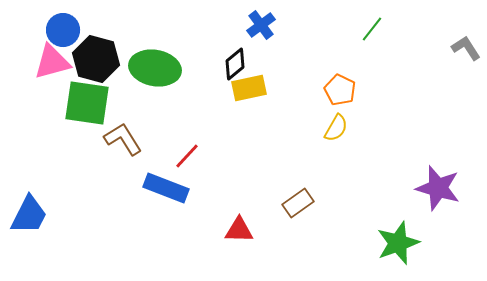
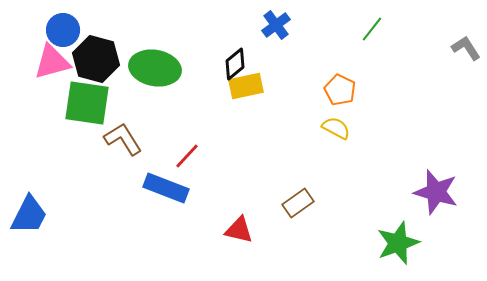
blue cross: moved 15 px right
yellow rectangle: moved 3 px left, 2 px up
yellow semicircle: rotated 92 degrees counterclockwise
purple star: moved 2 px left, 4 px down
red triangle: rotated 12 degrees clockwise
